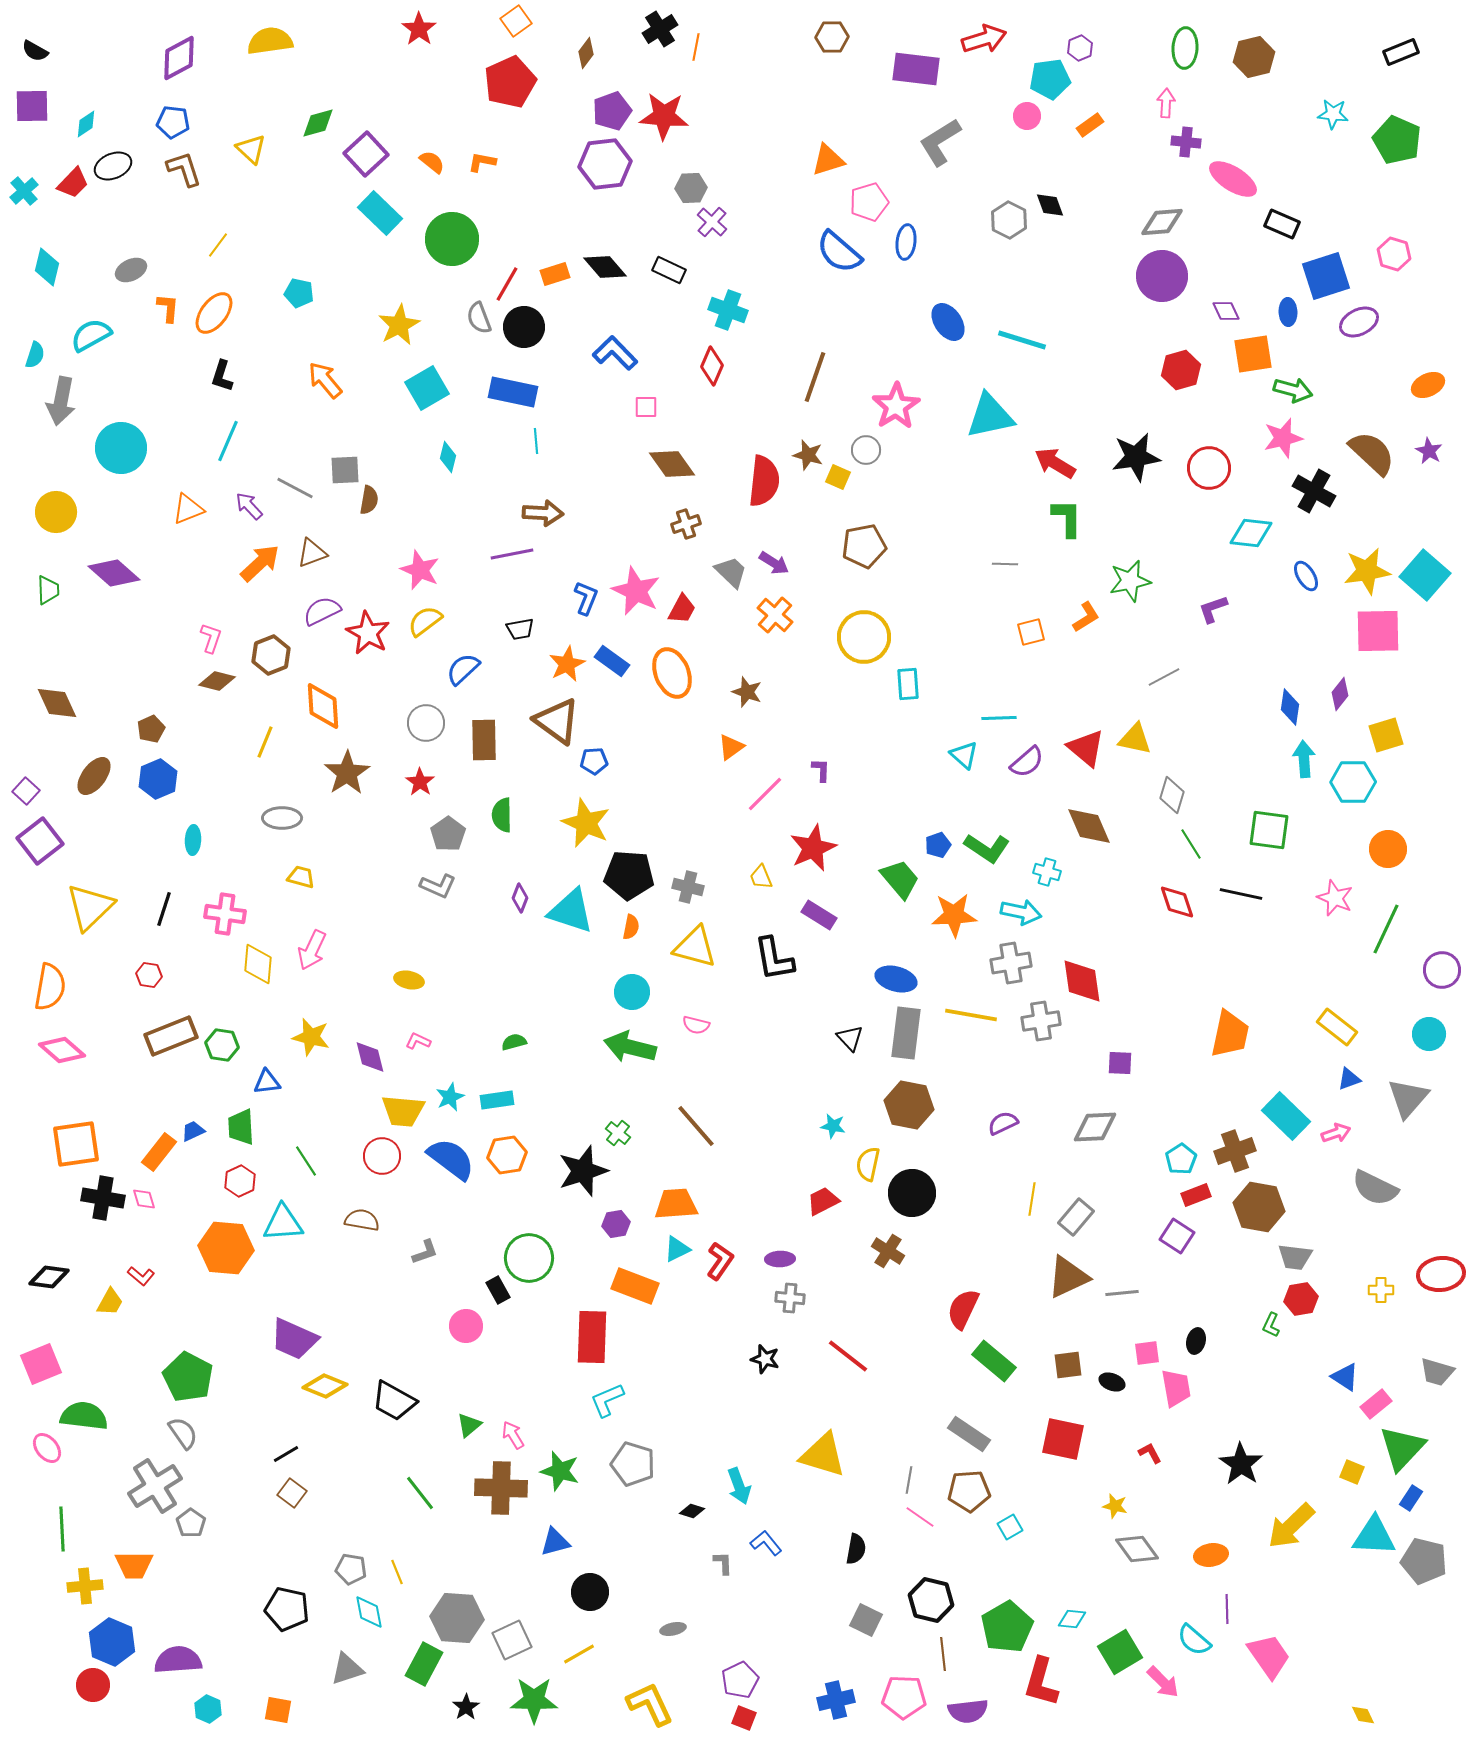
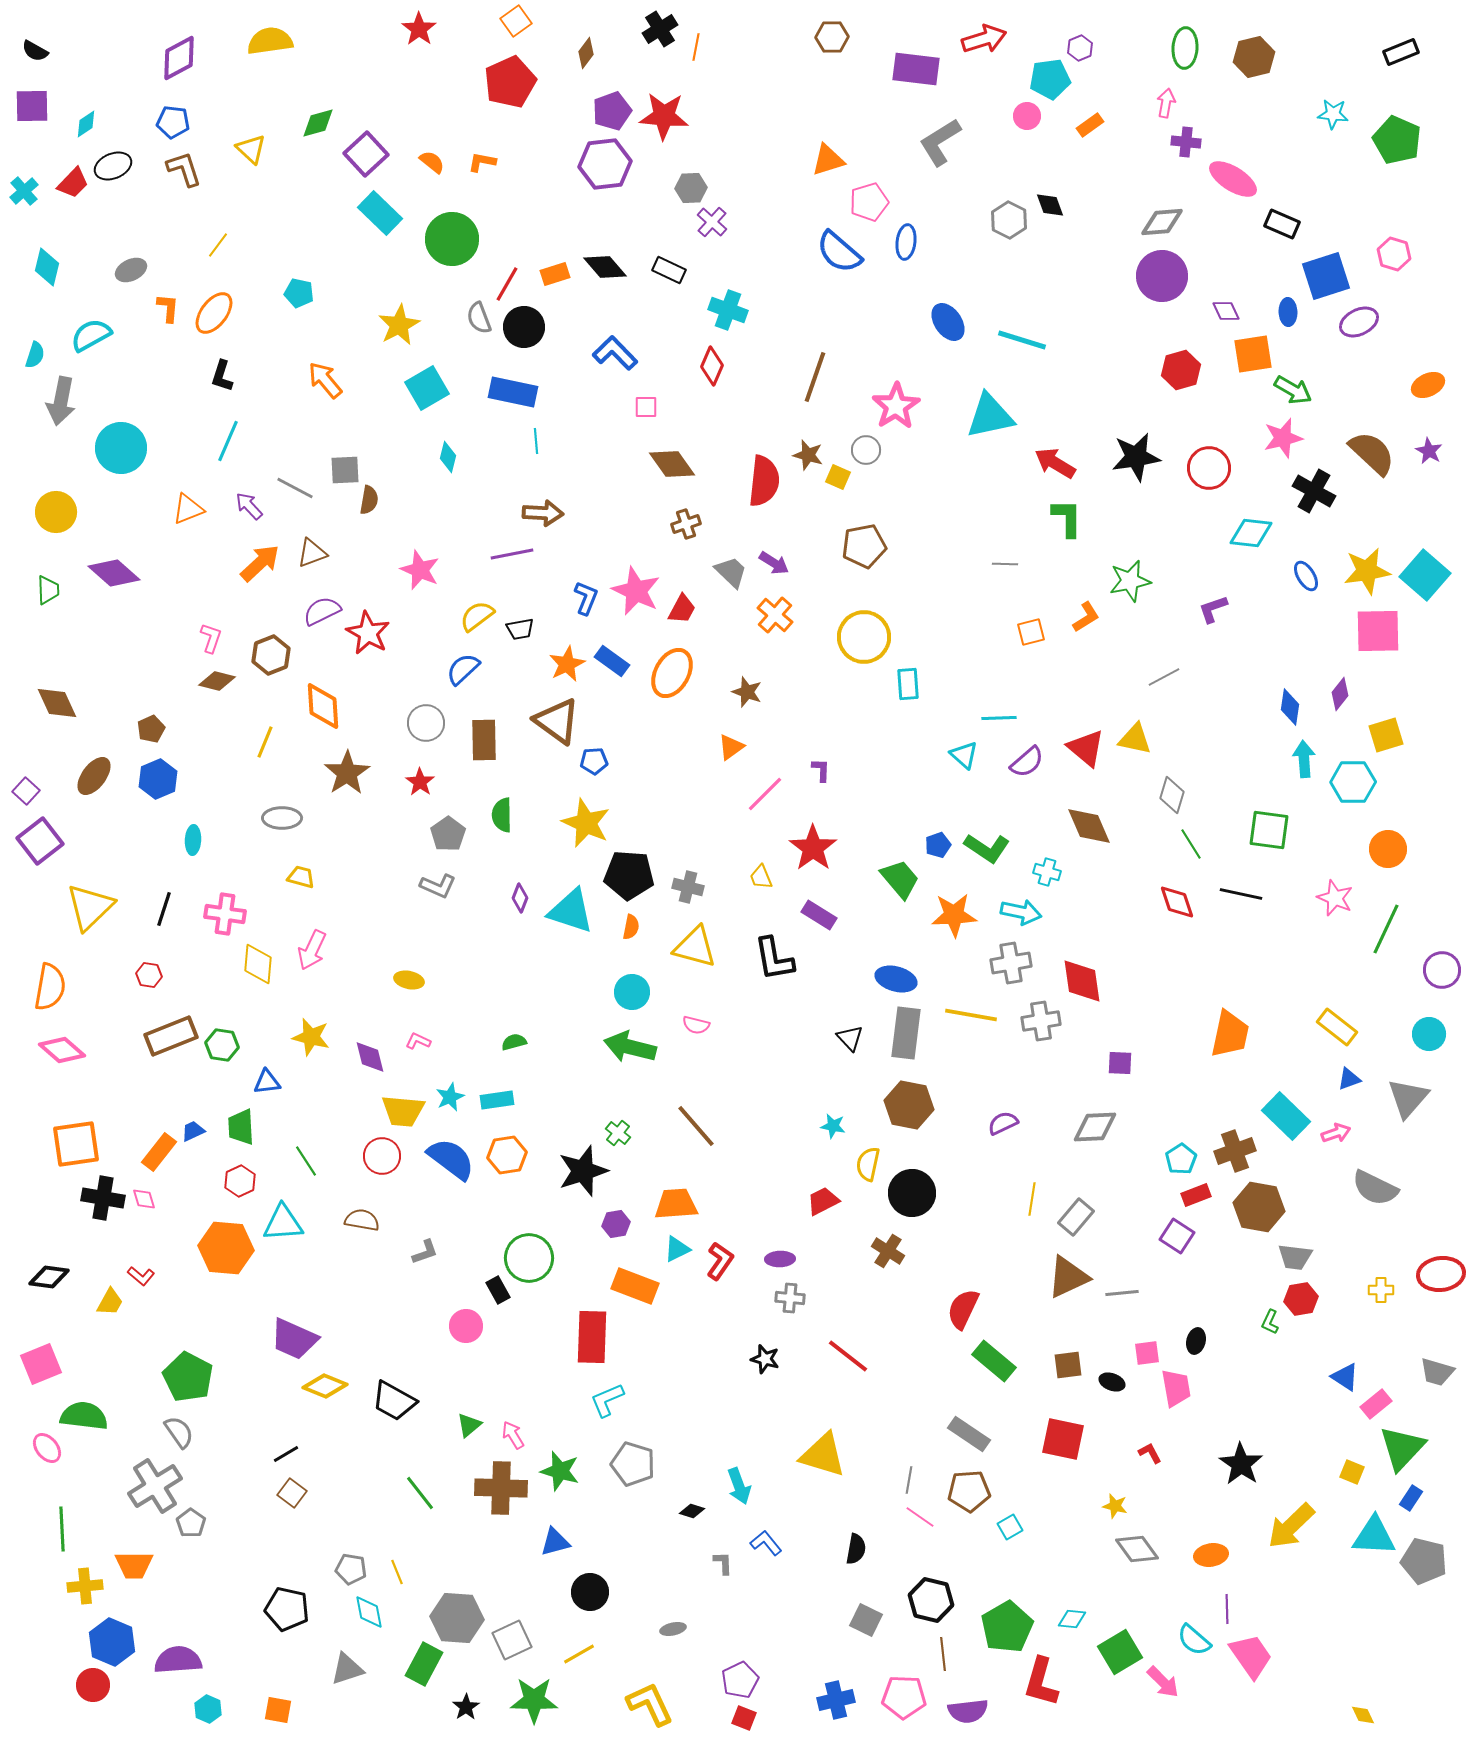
pink arrow at (1166, 103): rotated 8 degrees clockwise
green arrow at (1293, 390): rotated 15 degrees clockwise
yellow semicircle at (425, 621): moved 52 px right, 5 px up
orange ellipse at (672, 673): rotated 51 degrees clockwise
red star at (813, 848): rotated 12 degrees counterclockwise
green L-shape at (1271, 1325): moved 1 px left, 3 px up
gray semicircle at (183, 1433): moved 4 px left, 1 px up
pink trapezoid at (1269, 1656): moved 18 px left
